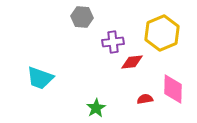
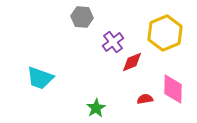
yellow hexagon: moved 3 px right
purple cross: rotated 30 degrees counterclockwise
red diamond: rotated 15 degrees counterclockwise
